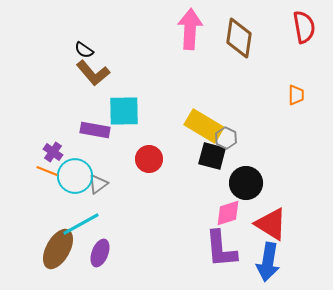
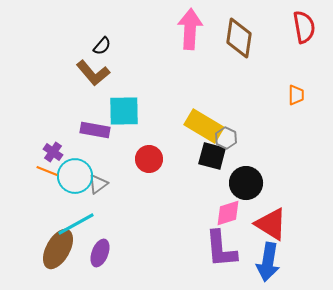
black semicircle: moved 18 px right, 4 px up; rotated 84 degrees counterclockwise
cyan line: moved 5 px left
